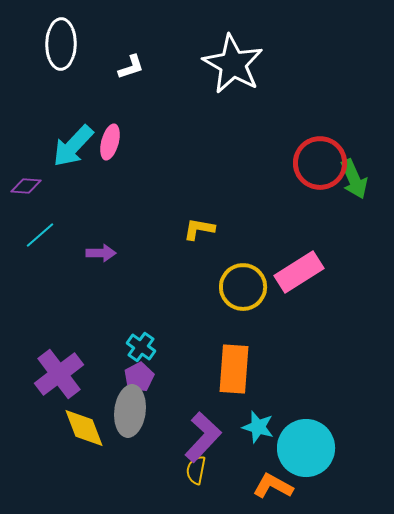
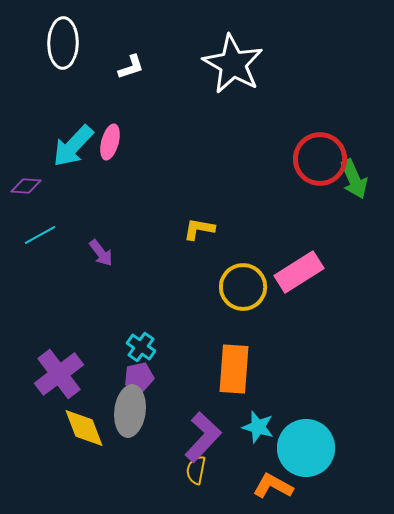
white ellipse: moved 2 px right, 1 px up
red circle: moved 4 px up
cyan line: rotated 12 degrees clockwise
purple arrow: rotated 52 degrees clockwise
purple pentagon: rotated 16 degrees clockwise
